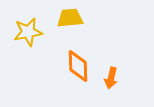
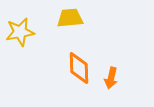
yellow star: moved 8 px left
orange diamond: moved 1 px right, 2 px down
